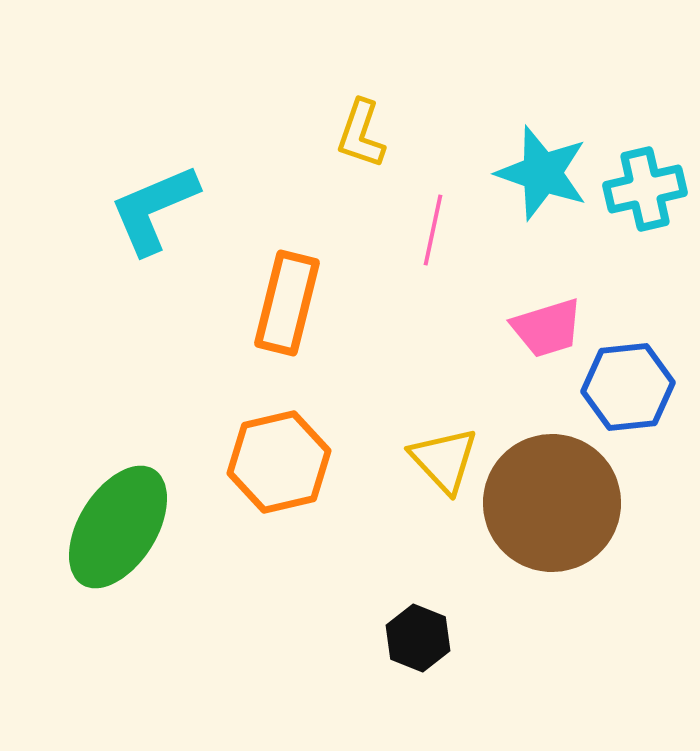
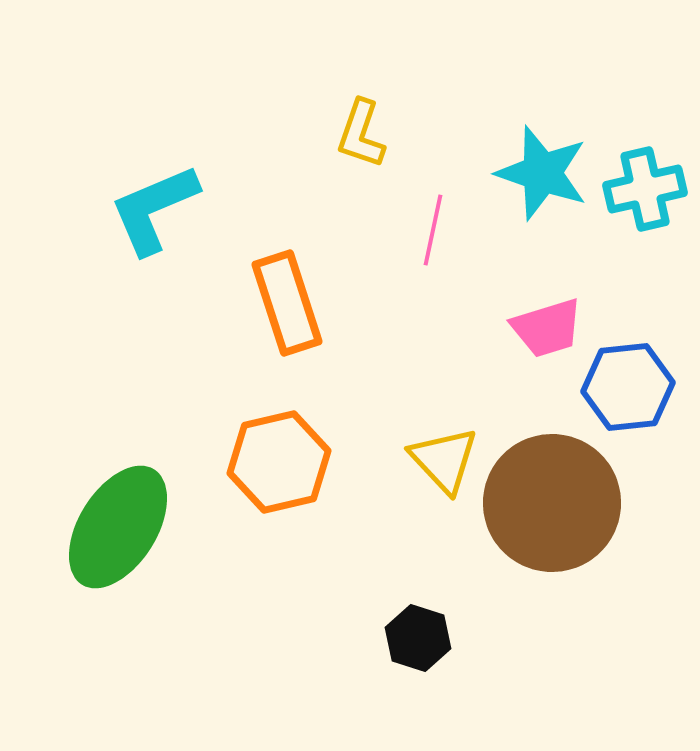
orange rectangle: rotated 32 degrees counterclockwise
black hexagon: rotated 4 degrees counterclockwise
